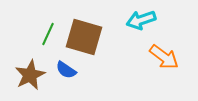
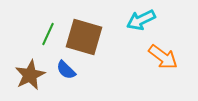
cyan arrow: rotated 8 degrees counterclockwise
orange arrow: moved 1 px left
blue semicircle: rotated 10 degrees clockwise
